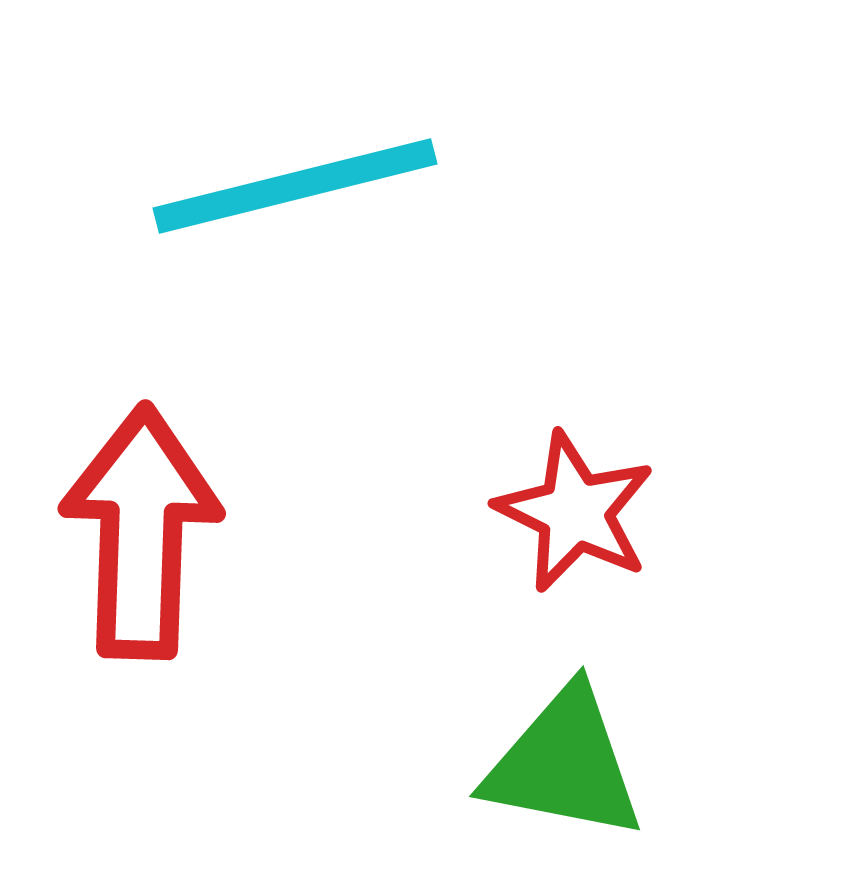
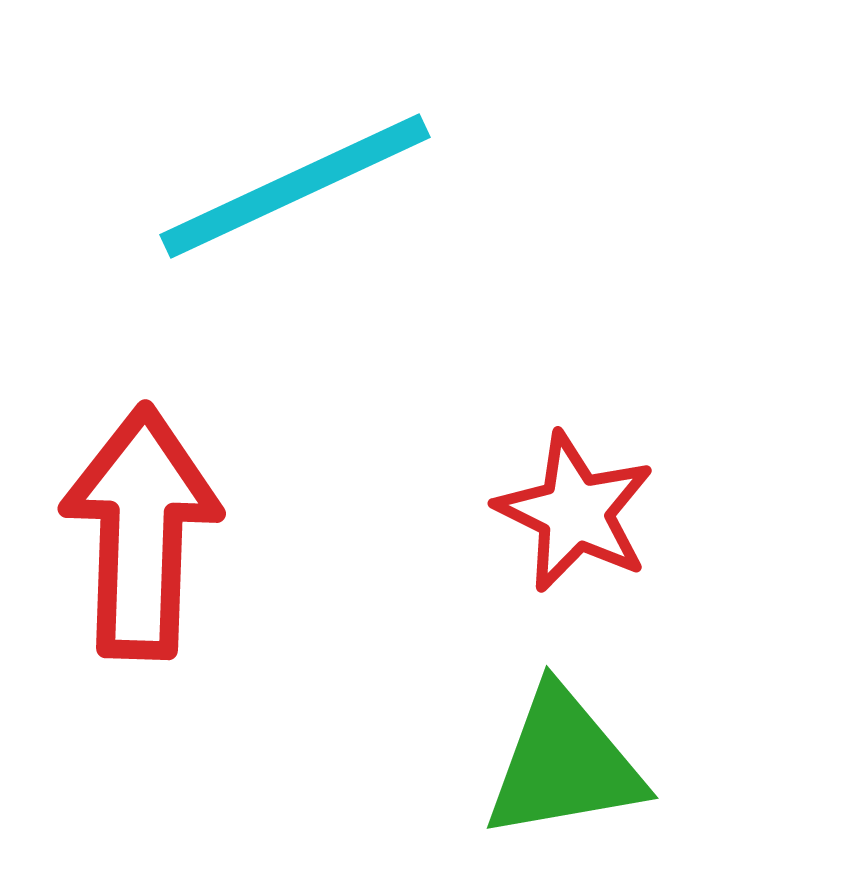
cyan line: rotated 11 degrees counterclockwise
green triangle: rotated 21 degrees counterclockwise
